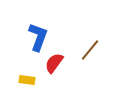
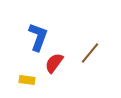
brown line: moved 3 px down
